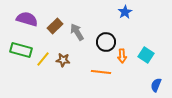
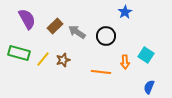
purple semicircle: rotated 45 degrees clockwise
gray arrow: rotated 24 degrees counterclockwise
black circle: moved 6 px up
green rectangle: moved 2 px left, 3 px down
orange arrow: moved 3 px right, 6 px down
brown star: rotated 24 degrees counterclockwise
blue semicircle: moved 7 px left, 2 px down
